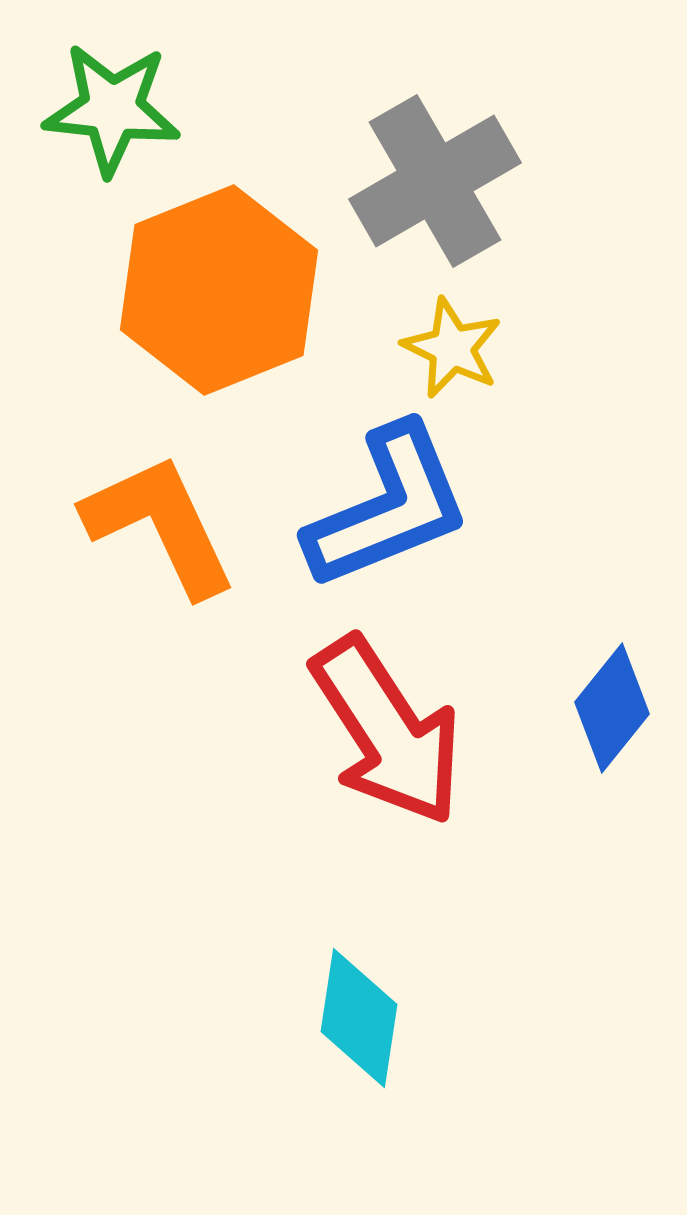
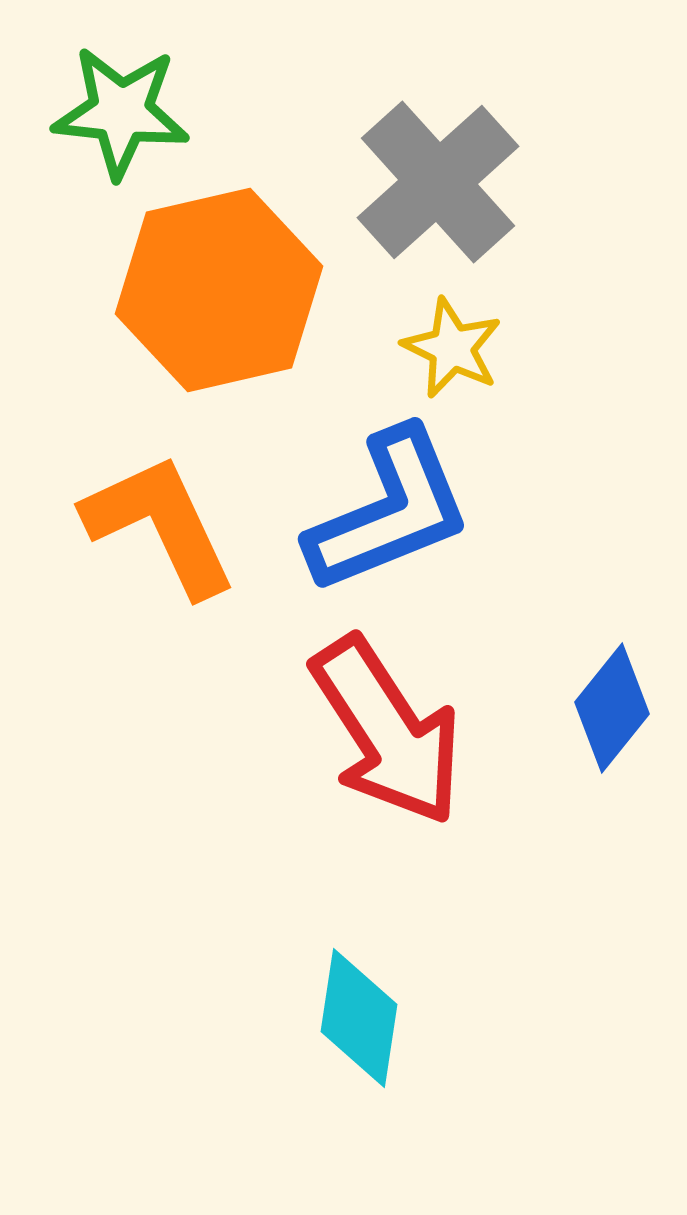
green star: moved 9 px right, 3 px down
gray cross: moved 3 px right, 1 px down; rotated 12 degrees counterclockwise
orange hexagon: rotated 9 degrees clockwise
blue L-shape: moved 1 px right, 4 px down
